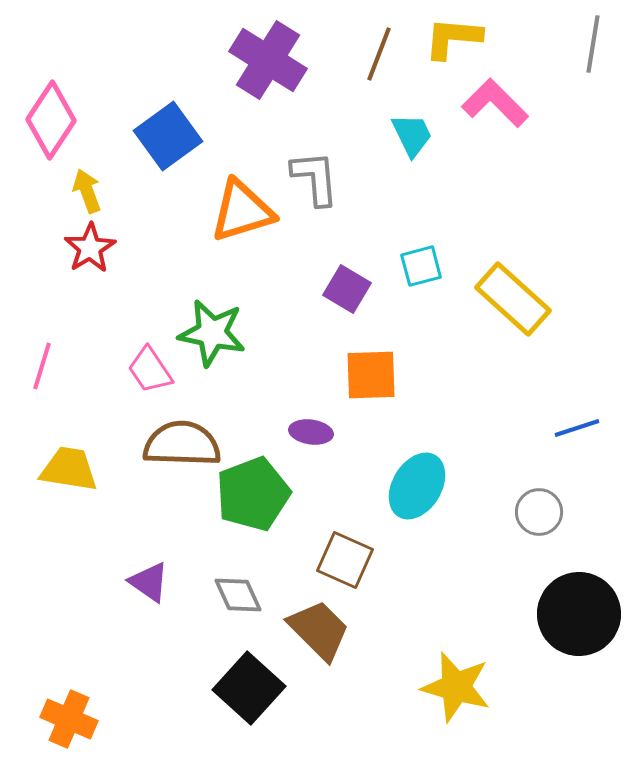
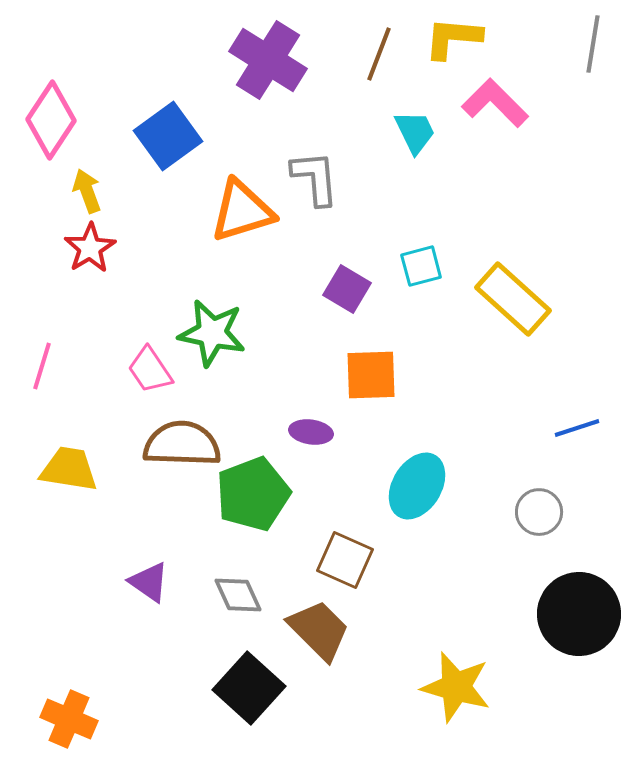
cyan trapezoid: moved 3 px right, 3 px up
